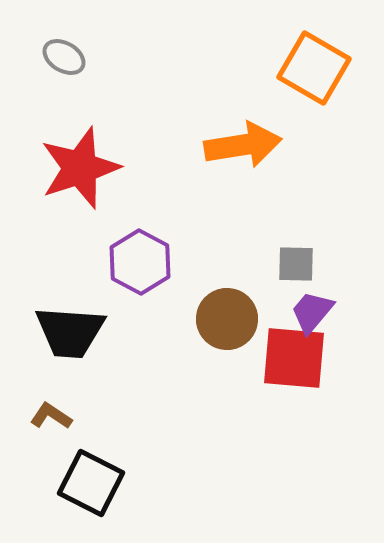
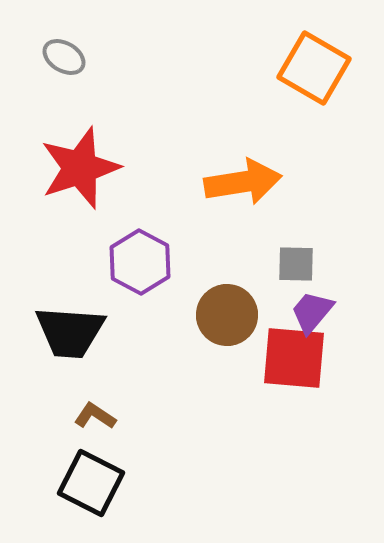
orange arrow: moved 37 px down
brown circle: moved 4 px up
brown L-shape: moved 44 px right
